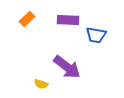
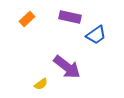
purple rectangle: moved 2 px right, 3 px up; rotated 10 degrees clockwise
blue trapezoid: rotated 45 degrees counterclockwise
yellow semicircle: rotated 56 degrees counterclockwise
